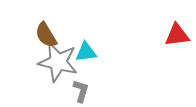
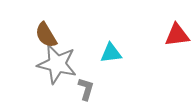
cyan triangle: moved 25 px right, 1 px down
gray star: moved 1 px left, 2 px down
gray L-shape: moved 5 px right, 2 px up
